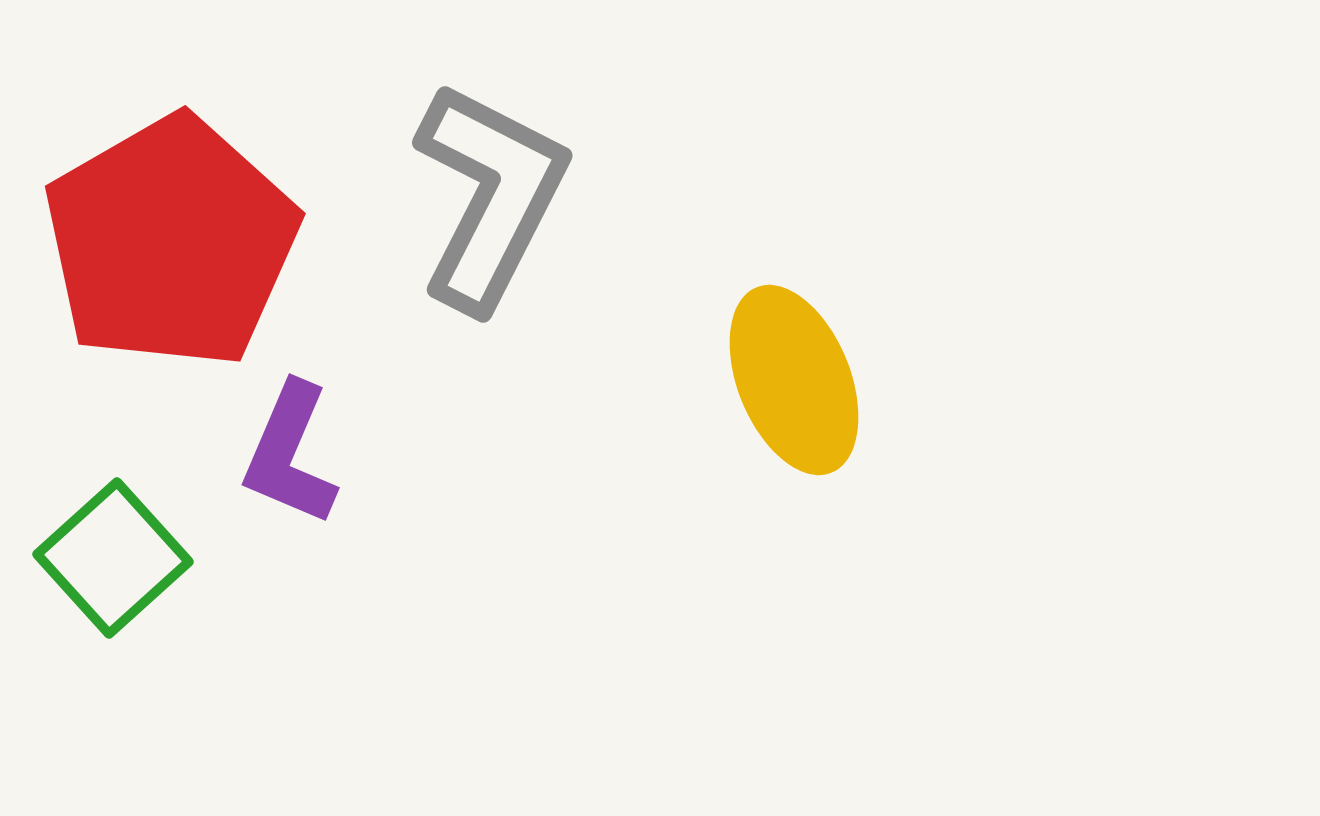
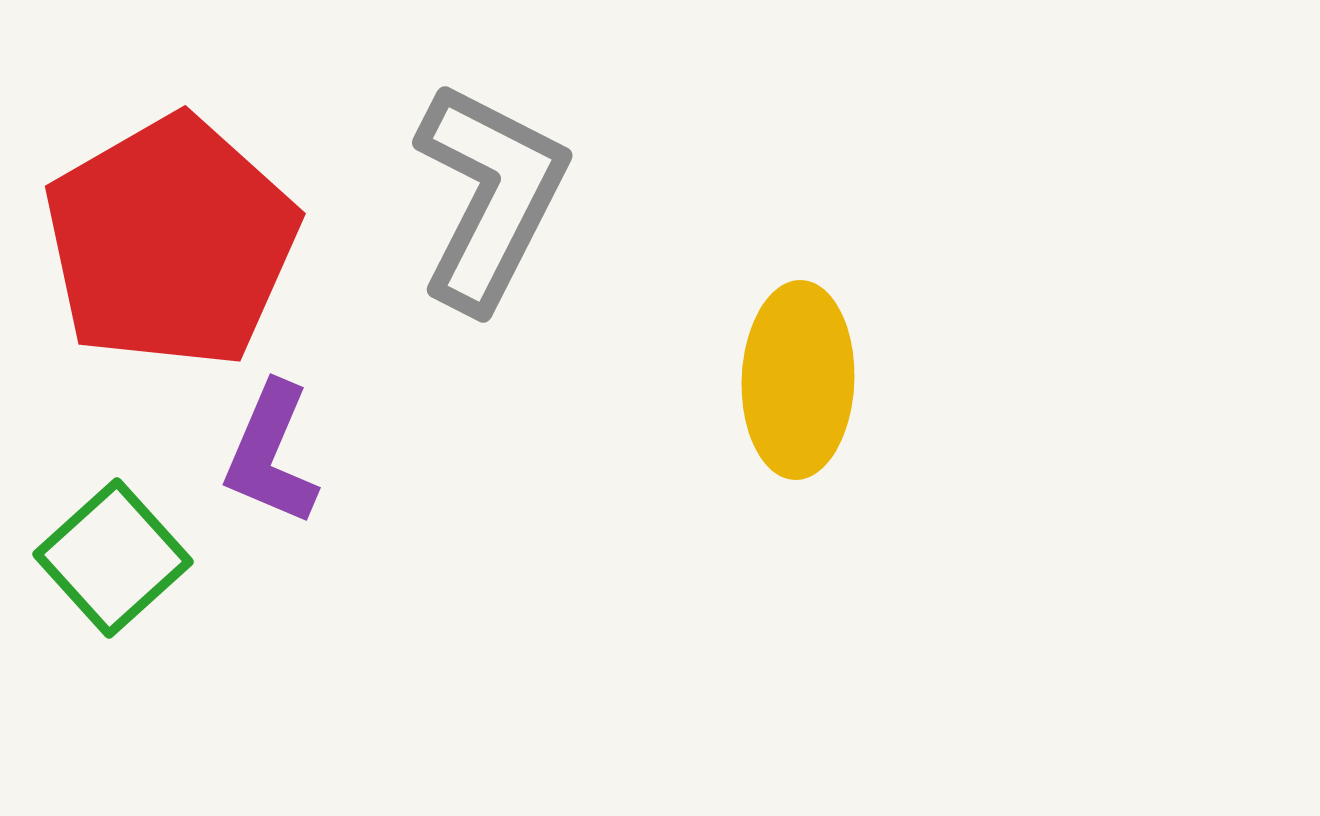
yellow ellipse: moved 4 px right; rotated 24 degrees clockwise
purple L-shape: moved 19 px left
